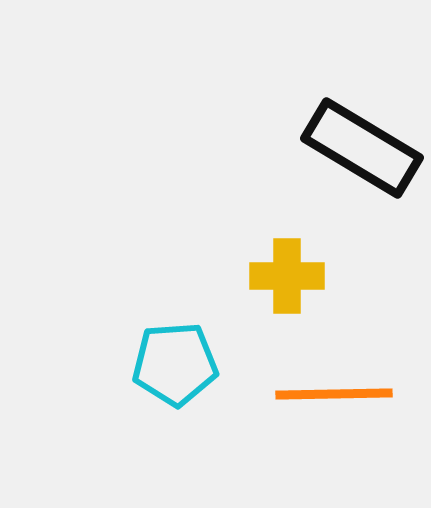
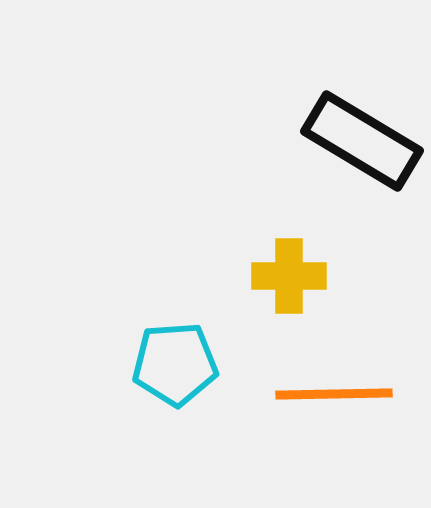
black rectangle: moved 7 px up
yellow cross: moved 2 px right
